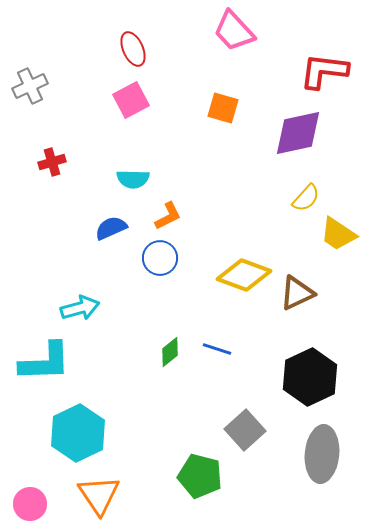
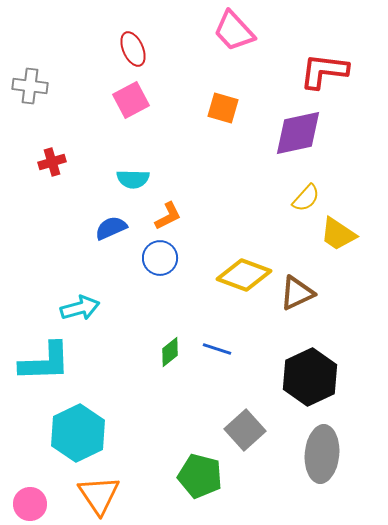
gray cross: rotated 32 degrees clockwise
